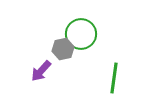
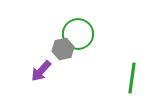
green circle: moved 3 px left
green line: moved 18 px right
